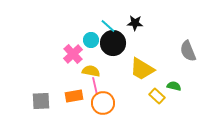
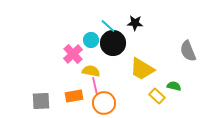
orange circle: moved 1 px right
